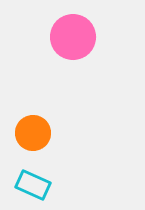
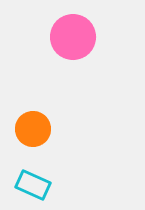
orange circle: moved 4 px up
